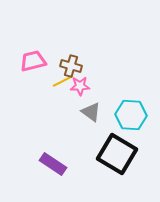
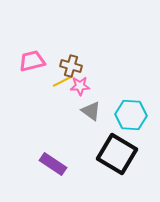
pink trapezoid: moved 1 px left
gray triangle: moved 1 px up
